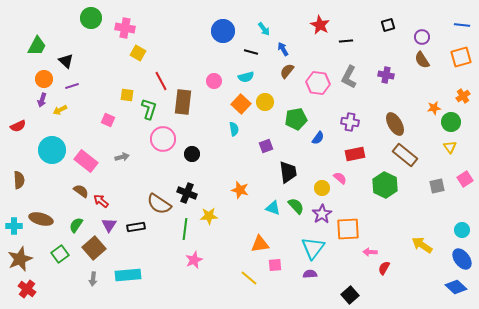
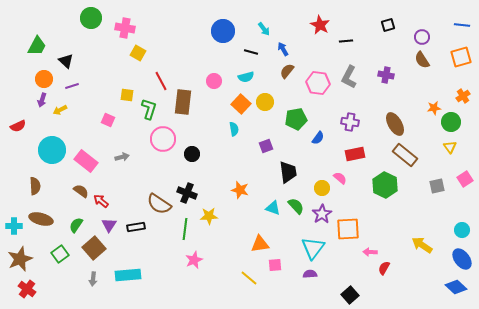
brown semicircle at (19, 180): moved 16 px right, 6 px down
